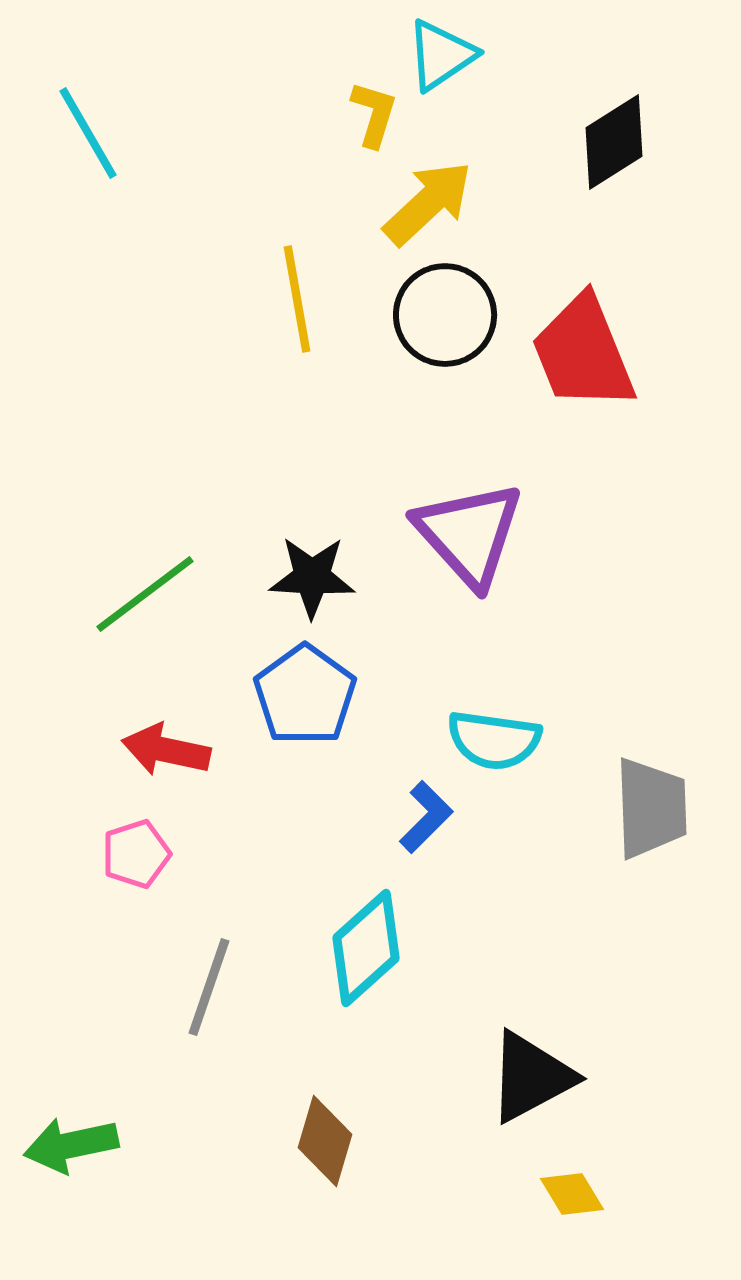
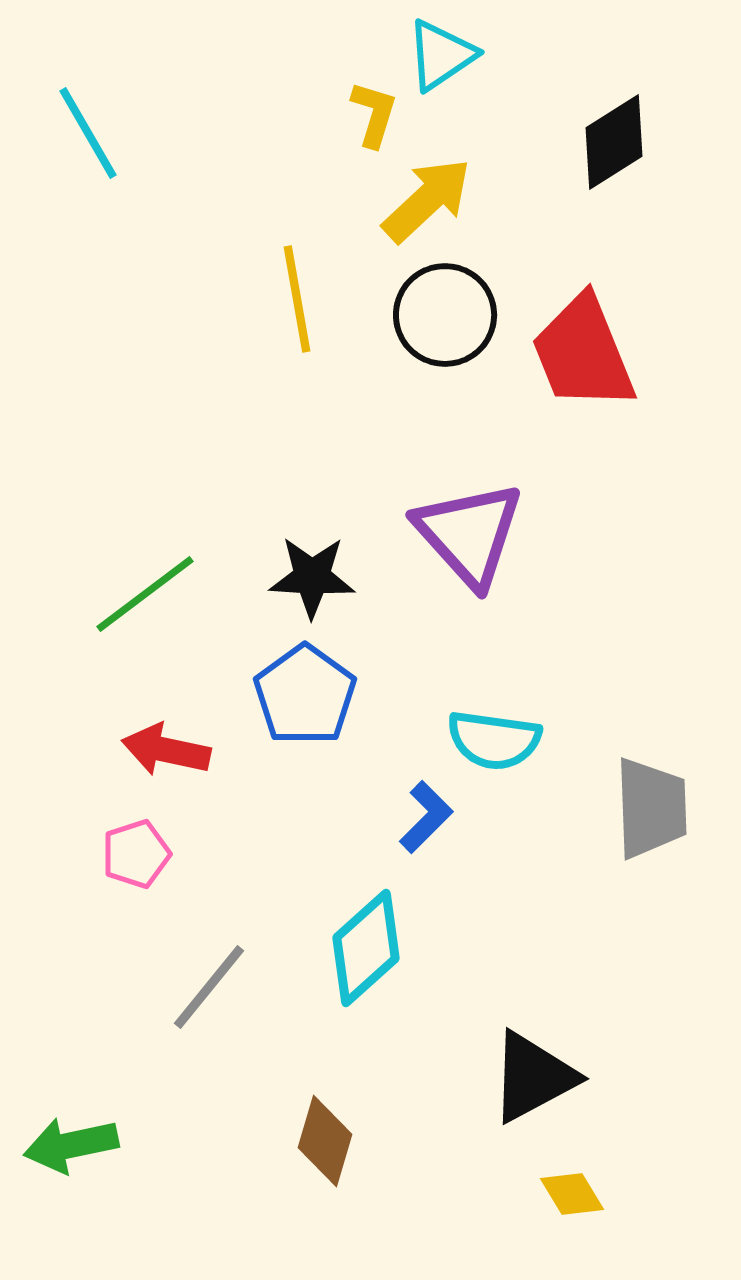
yellow arrow: moved 1 px left, 3 px up
gray line: rotated 20 degrees clockwise
black triangle: moved 2 px right
